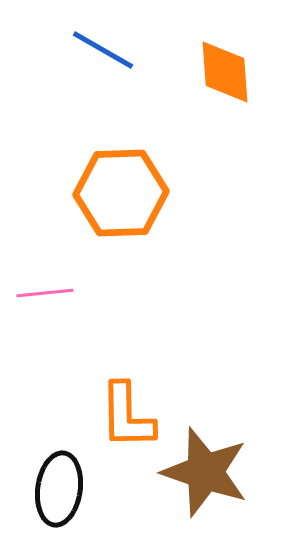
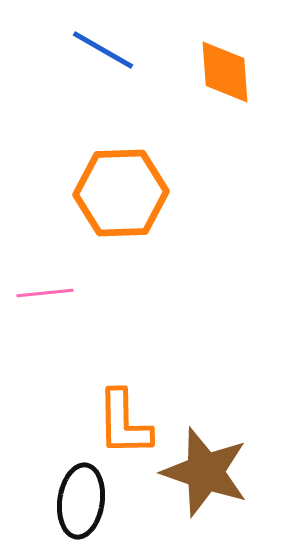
orange L-shape: moved 3 px left, 7 px down
black ellipse: moved 22 px right, 12 px down
